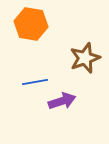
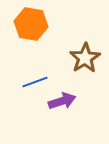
brown star: rotated 12 degrees counterclockwise
blue line: rotated 10 degrees counterclockwise
